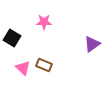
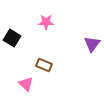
pink star: moved 2 px right
purple triangle: rotated 18 degrees counterclockwise
pink triangle: moved 3 px right, 16 px down
